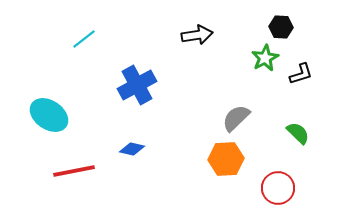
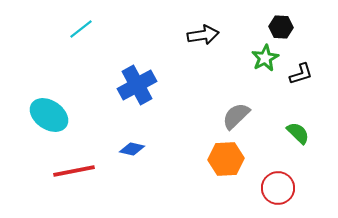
black arrow: moved 6 px right
cyan line: moved 3 px left, 10 px up
gray semicircle: moved 2 px up
